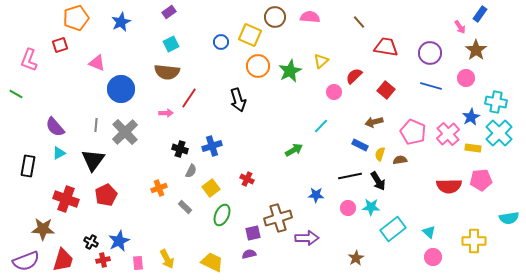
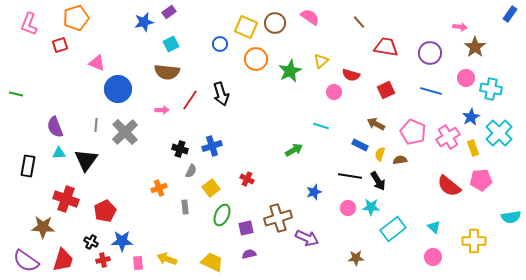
blue rectangle at (480, 14): moved 30 px right
brown circle at (275, 17): moved 6 px down
pink semicircle at (310, 17): rotated 30 degrees clockwise
blue star at (121, 22): moved 23 px right; rotated 12 degrees clockwise
pink arrow at (460, 27): rotated 48 degrees counterclockwise
yellow square at (250, 35): moved 4 px left, 8 px up
blue circle at (221, 42): moved 1 px left, 2 px down
brown star at (476, 50): moved 1 px left, 3 px up
pink L-shape at (29, 60): moved 36 px up
orange circle at (258, 66): moved 2 px left, 7 px up
red semicircle at (354, 76): moved 3 px left, 1 px up; rotated 120 degrees counterclockwise
blue line at (431, 86): moved 5 px down
blue circle at (121, 89): moved 3 px left
red square at (386, 90): rotated 24 degrees clockwise
green line at (16, 94): rotated 16 degrees counterclockwise
red line at (189, 98): moved 1 px right, 2 px down
black arrow at (238, 100): moved 17 px left, 6 px up
cyan cross at (496, 102): moved 5 px left, 13 px up
pink arrow at (166, 113): moved 4 px left, 3 px up
brown arrow at (374, 122): moved 2 px right, 2 px down; rotated 42 degrees clockwise
cyan line at (321, 126): rotated 63 degrees clockwise
purple semicircle at (55, 127): rotated 20 degrees clockwise
pink cross at (448, 134): moved 3 px down; rotated 10 degrees clockwise
yellow rectangle at (473, 148): rotated 63 degrees clockwise
cyan triangle at (59, 153): rotated 24 degrees clockwise
black triangle at (93, 160): moved 7 px left
black line at (350, 176): rotated 20 degrees clockwise
red semicircle at (449, 186): rotated 40 degrees clockwise
red pentagon at (106, 195): moved 1 px left, 16 px down
blue star at (316, 195): moved 2 px left, 3 px up; rotated 21 degrees counterclockwise
gray rectangle at (185, 207): rotated 40 degrees clockwise
cyan semicircle at (509, 218): moved 2 px right, 1 px up
brown star at (43, 229): moved 2 px up
cyan triangle at (429, 232): moved 5 px right, 5 px up
purple square at (253, 233): moved 7 px left, 5 px up
purple arrow at (307, 238): rotated 25 degrees clockwise
blue star at (119, 241): moved 3 px right; rotated 25 degrees clockwise
brown star at (356, 258): rotated 28 degrees clockwise
yellow arrow at (167, 259): rotated 138 degrees clockwise
purple semicircle at (26, 261): rotated 56 degrees clockwise
